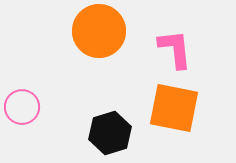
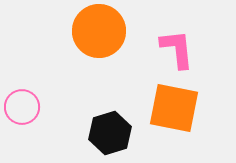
pink L-shape: moved 2 px right
